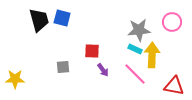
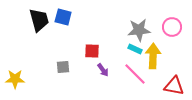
blue square: moved 1 px right, 1 px up
pink circle: moved 5 px down
yellow arrow: moved 1 px right, 1 px down
